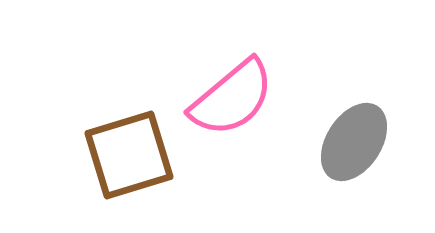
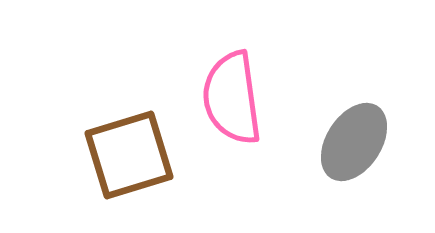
pink semicircle: rotated 122 degrees clockwise
